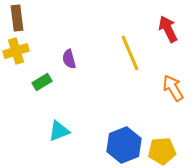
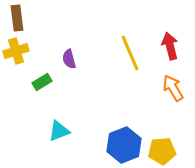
red arrow: moved 2 px right, 17 px down; rotated 12 degrees clockwise
